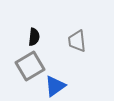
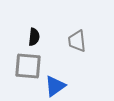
gray square: moved 2 px left; rotated 36 degrees clockwise
